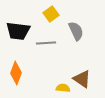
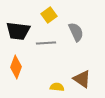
yellow square: moved 2 px left, 1 px down
gray semicircle: moved 1 px down
orange diamond: moved 6 px up
yellow semicircle: moved 6 px left, 1 px up
